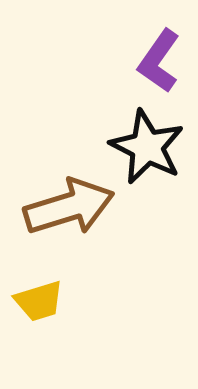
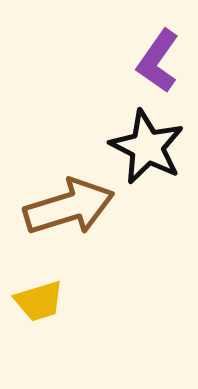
purple L-shape: moved 1 px left
